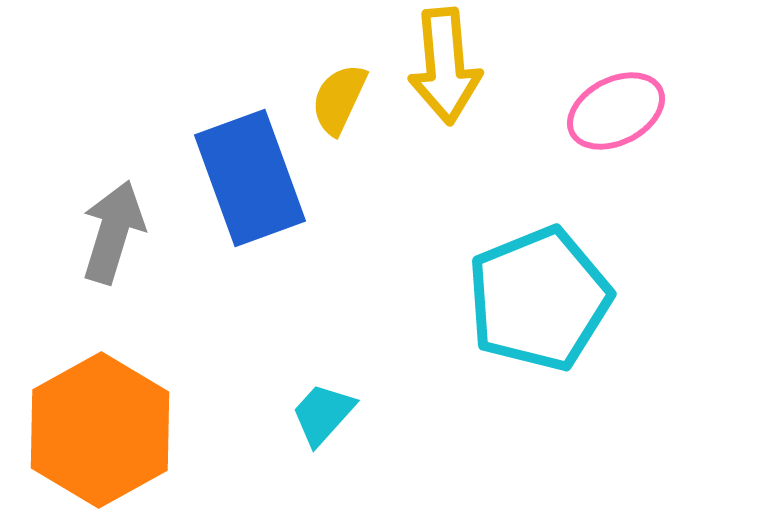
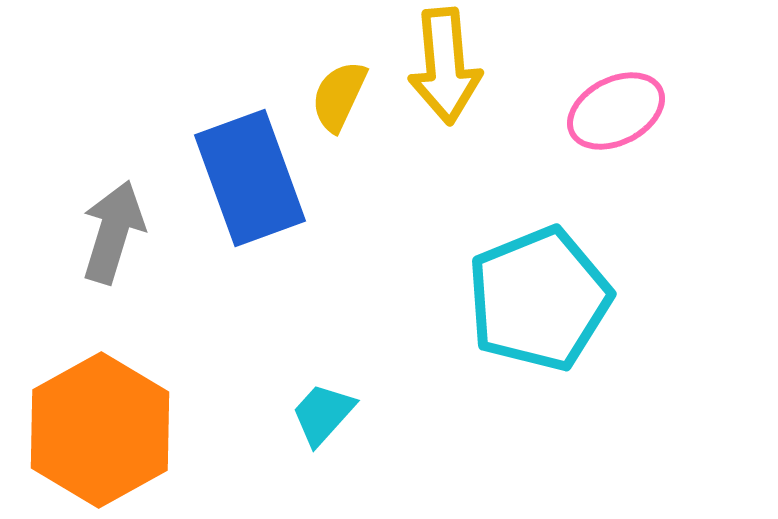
yellow semicircle: moved 3 px up
